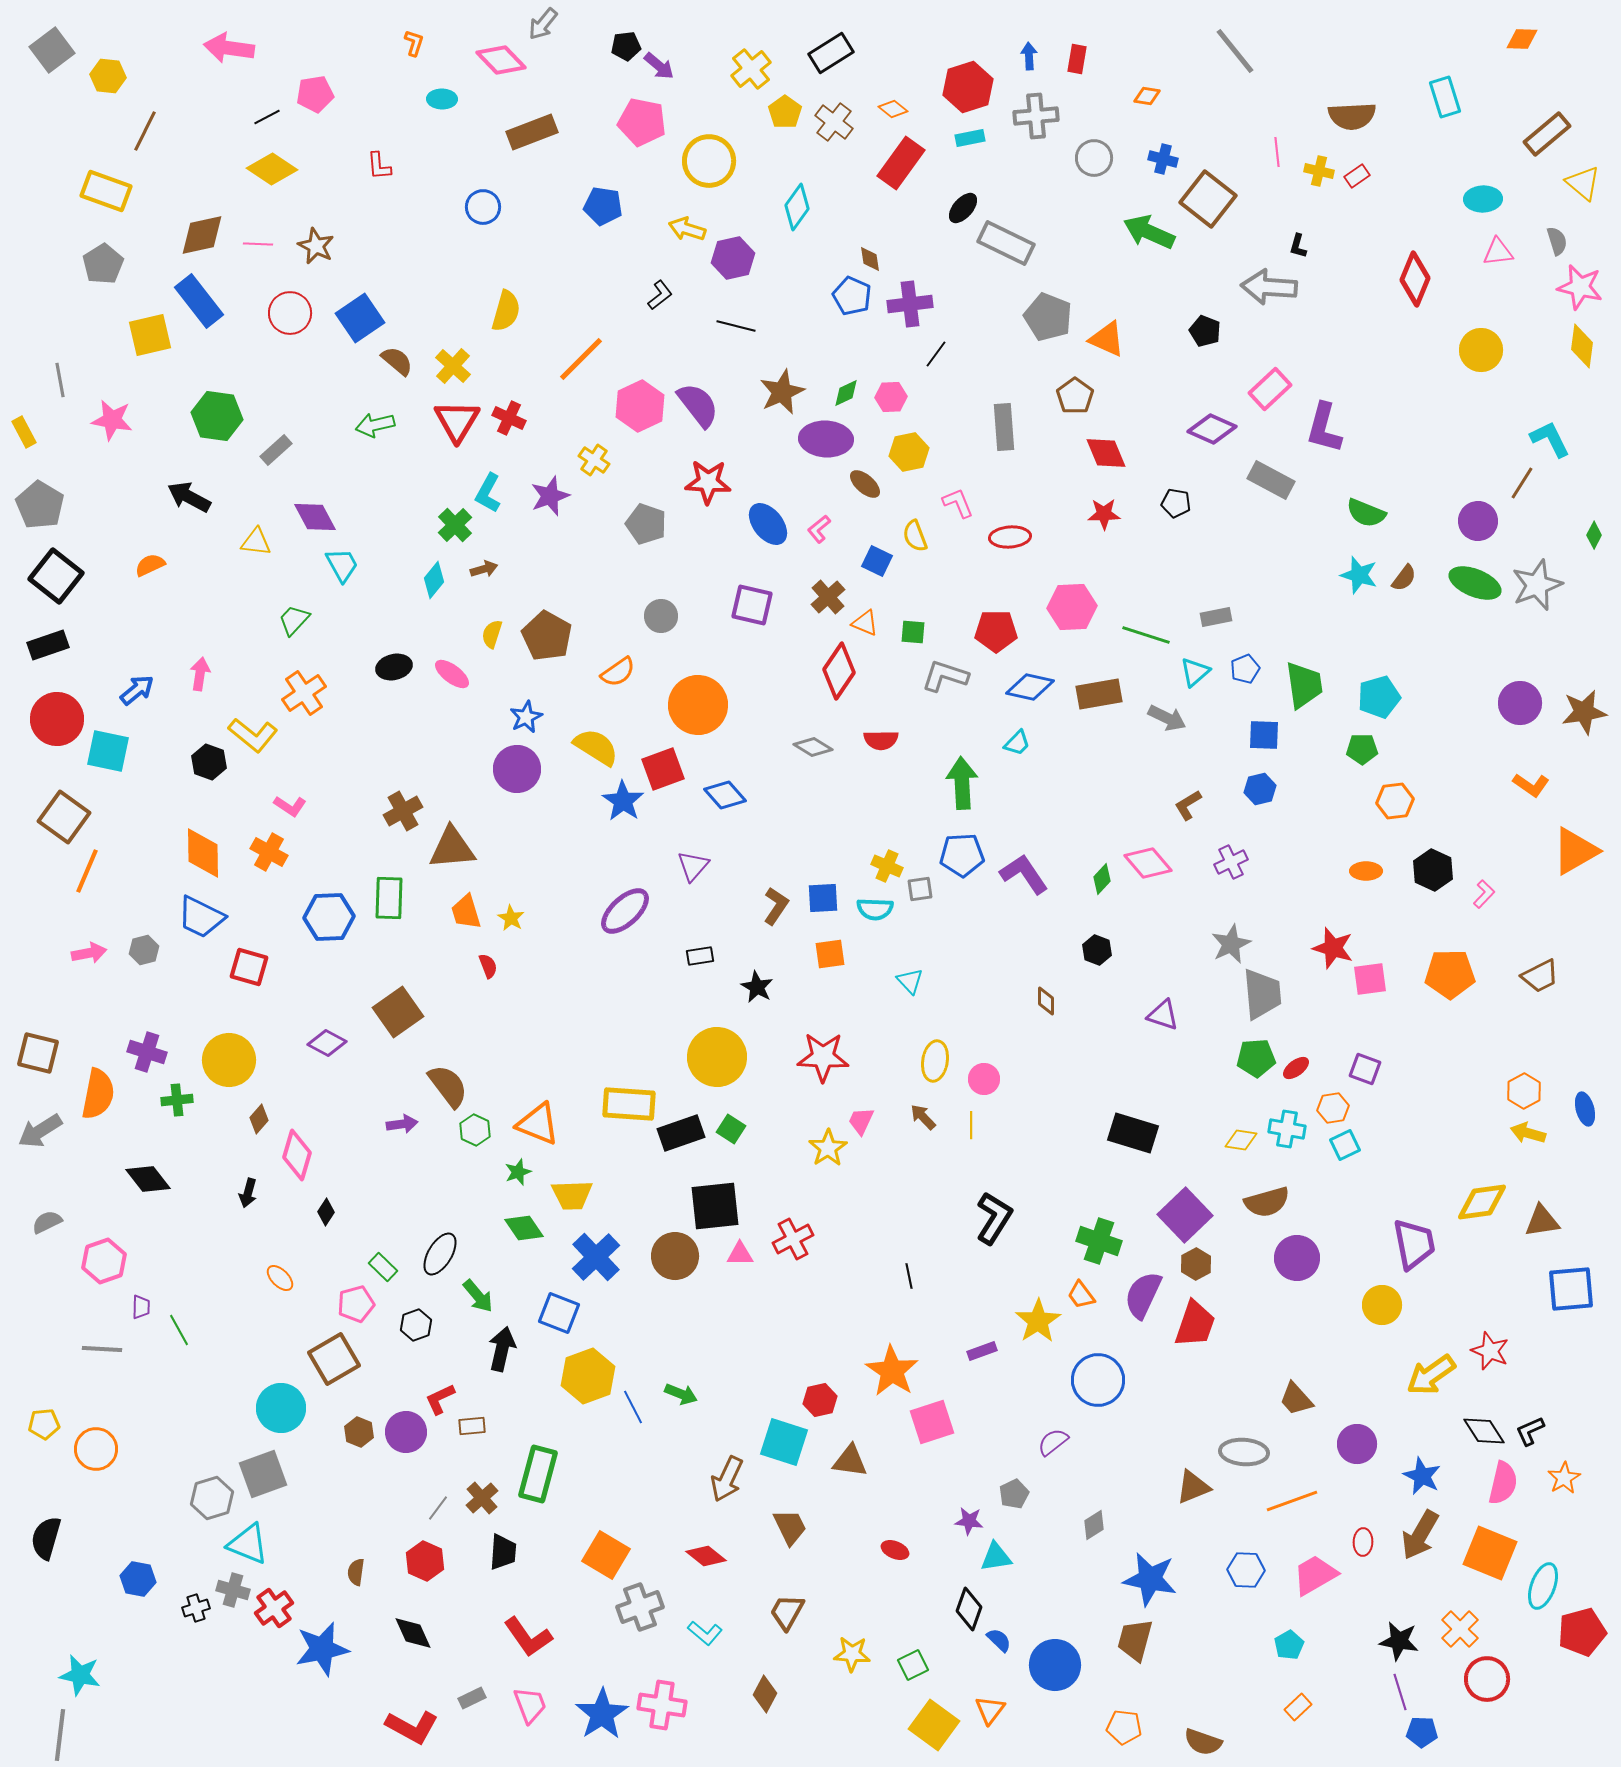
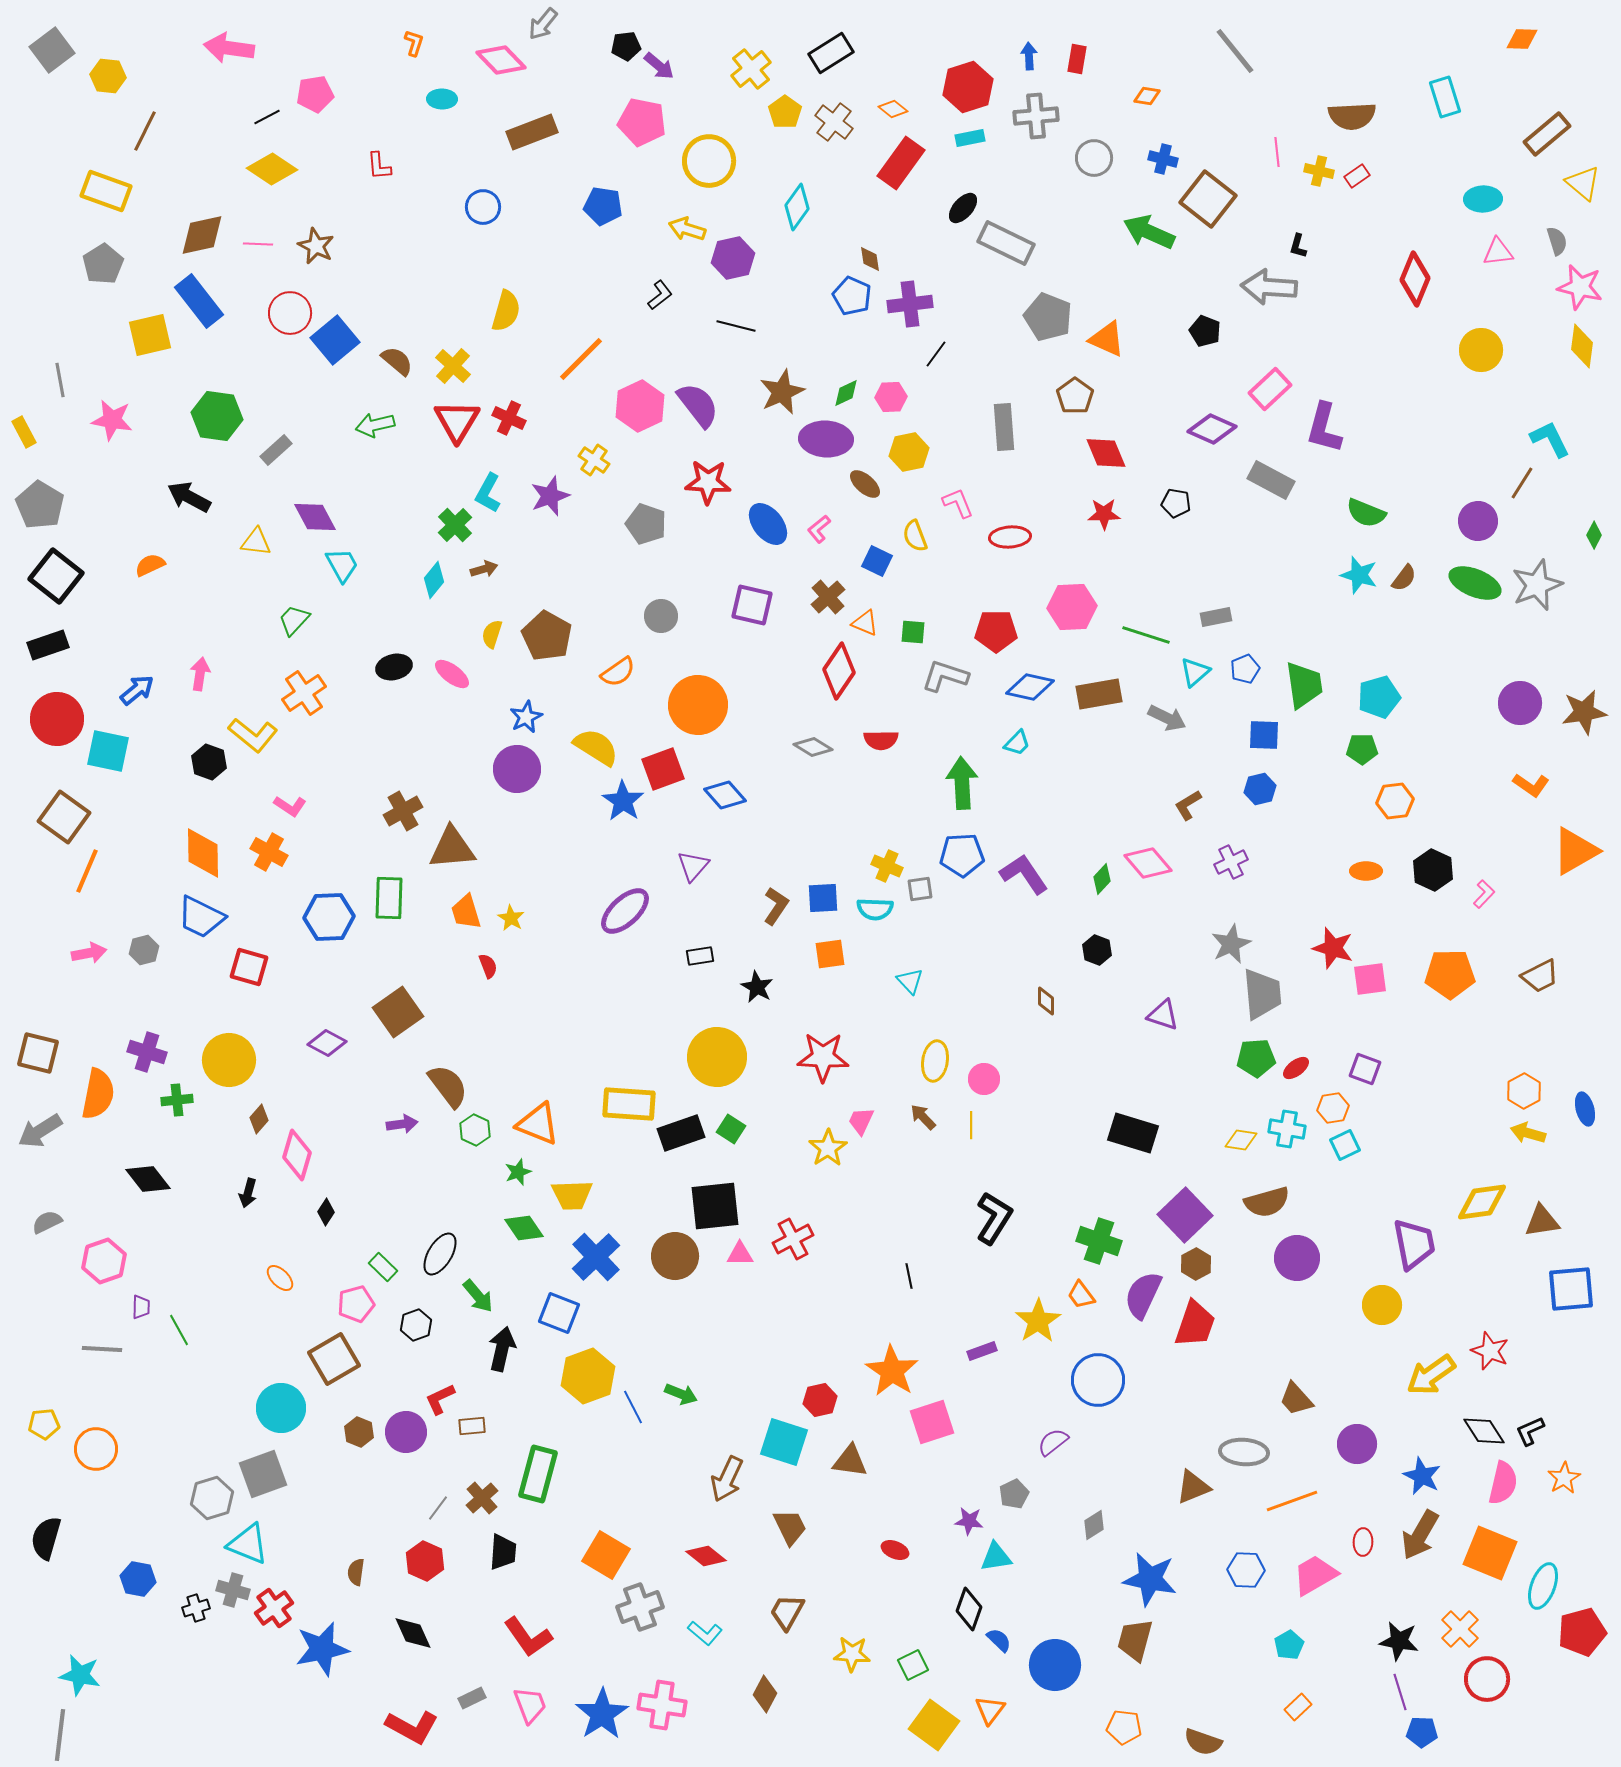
blue square at (360, 318): moved 25 px left, 22 px down; rotated 6 degrees counterclockwise
